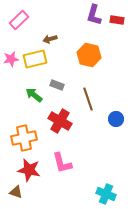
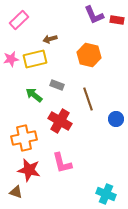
purple L-shape: rotated 40 degrees counterclockwise
